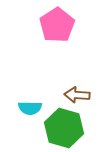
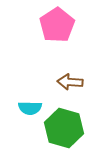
brown arrow: moved 7 px left, 13 px up
